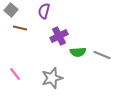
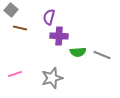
purple semicircle: moved 5 px right, 6 px down
purple cross: rotated 30 degrees clockwise
pink line: rotated 72 degrees counterclockwise
